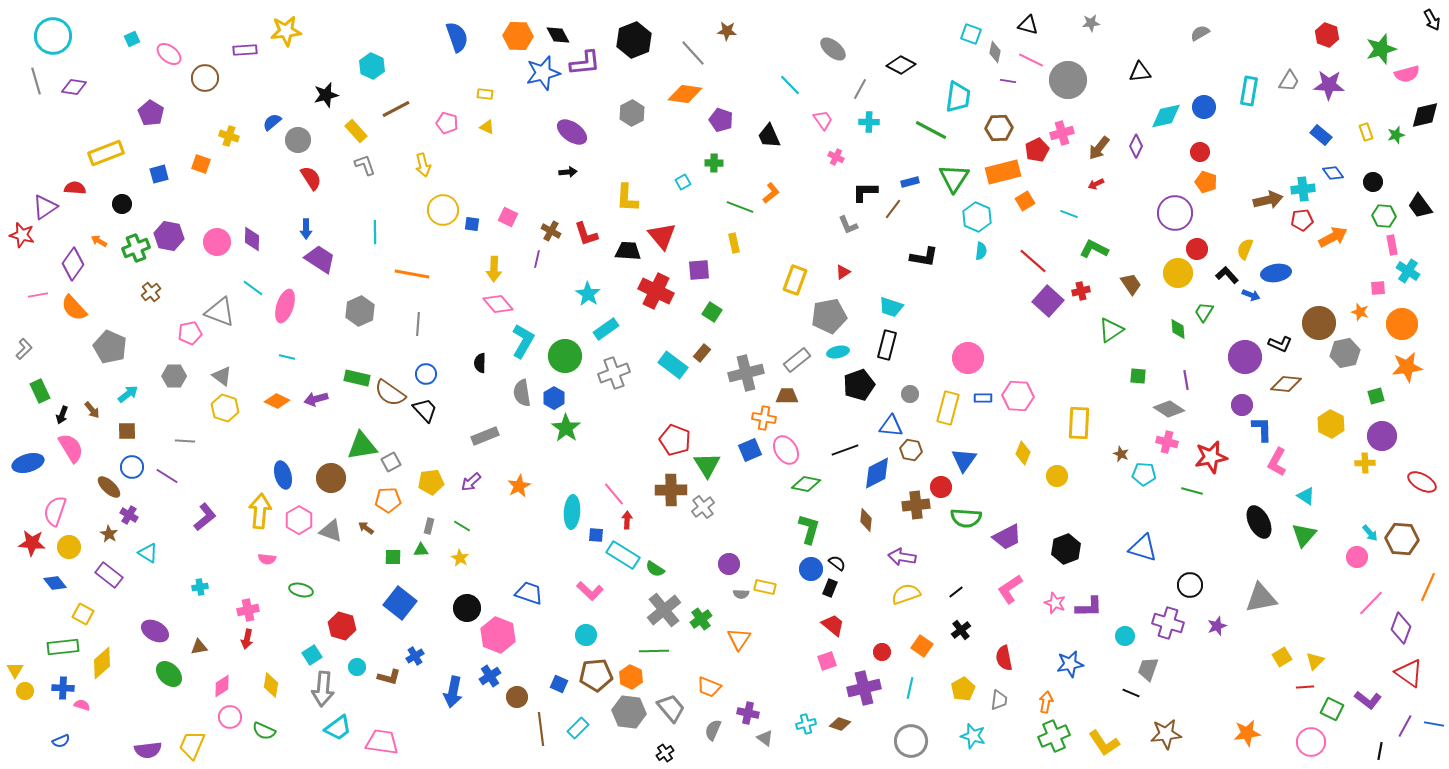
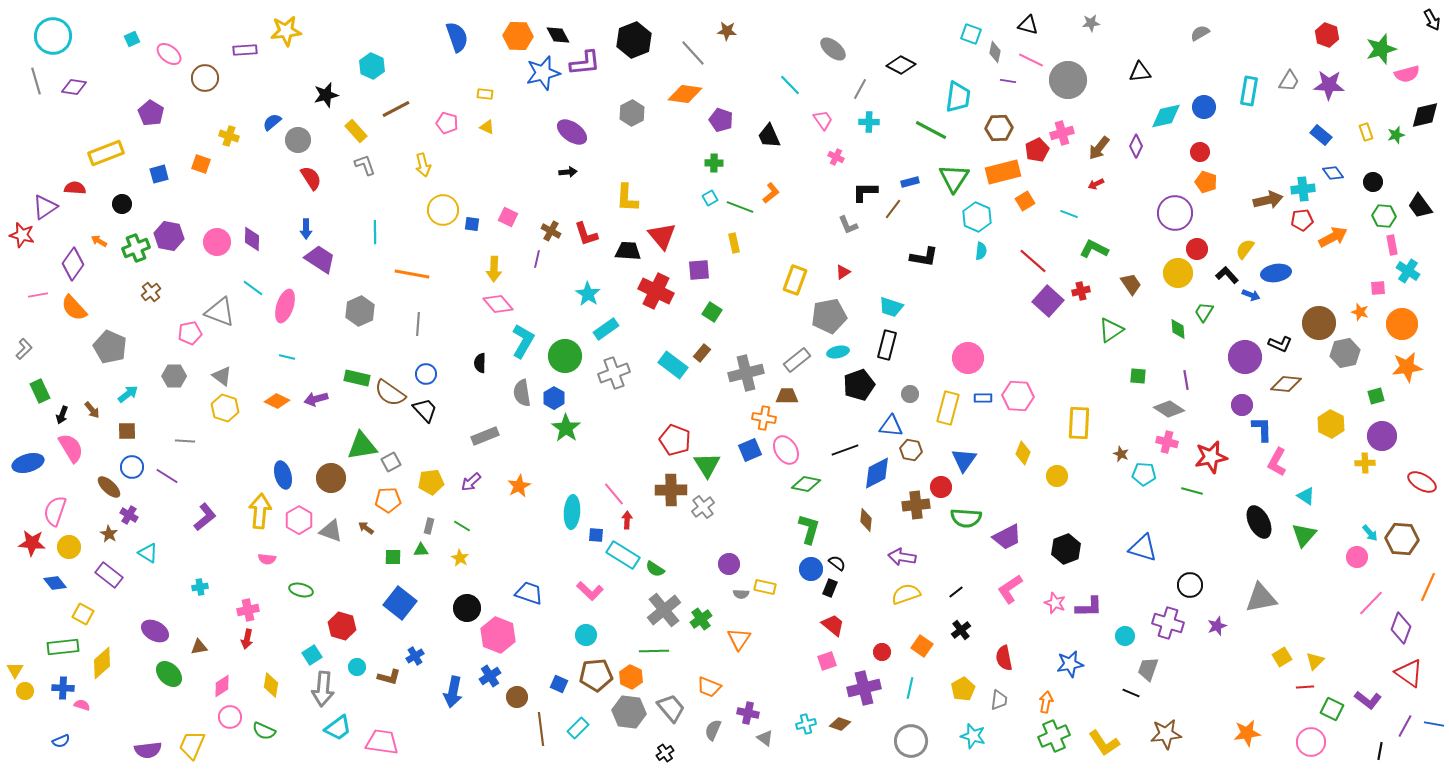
cyan square at (683, 182): moved 27 px right, 16 px down
yellow semicircle at (1245, 249): rotated 15 degrees clockwise
